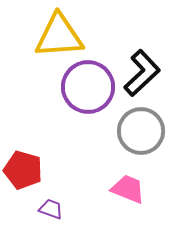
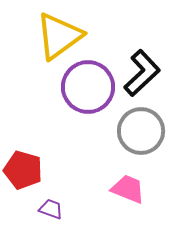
yellow triangle: rotated 32 degrees counterclockwise
